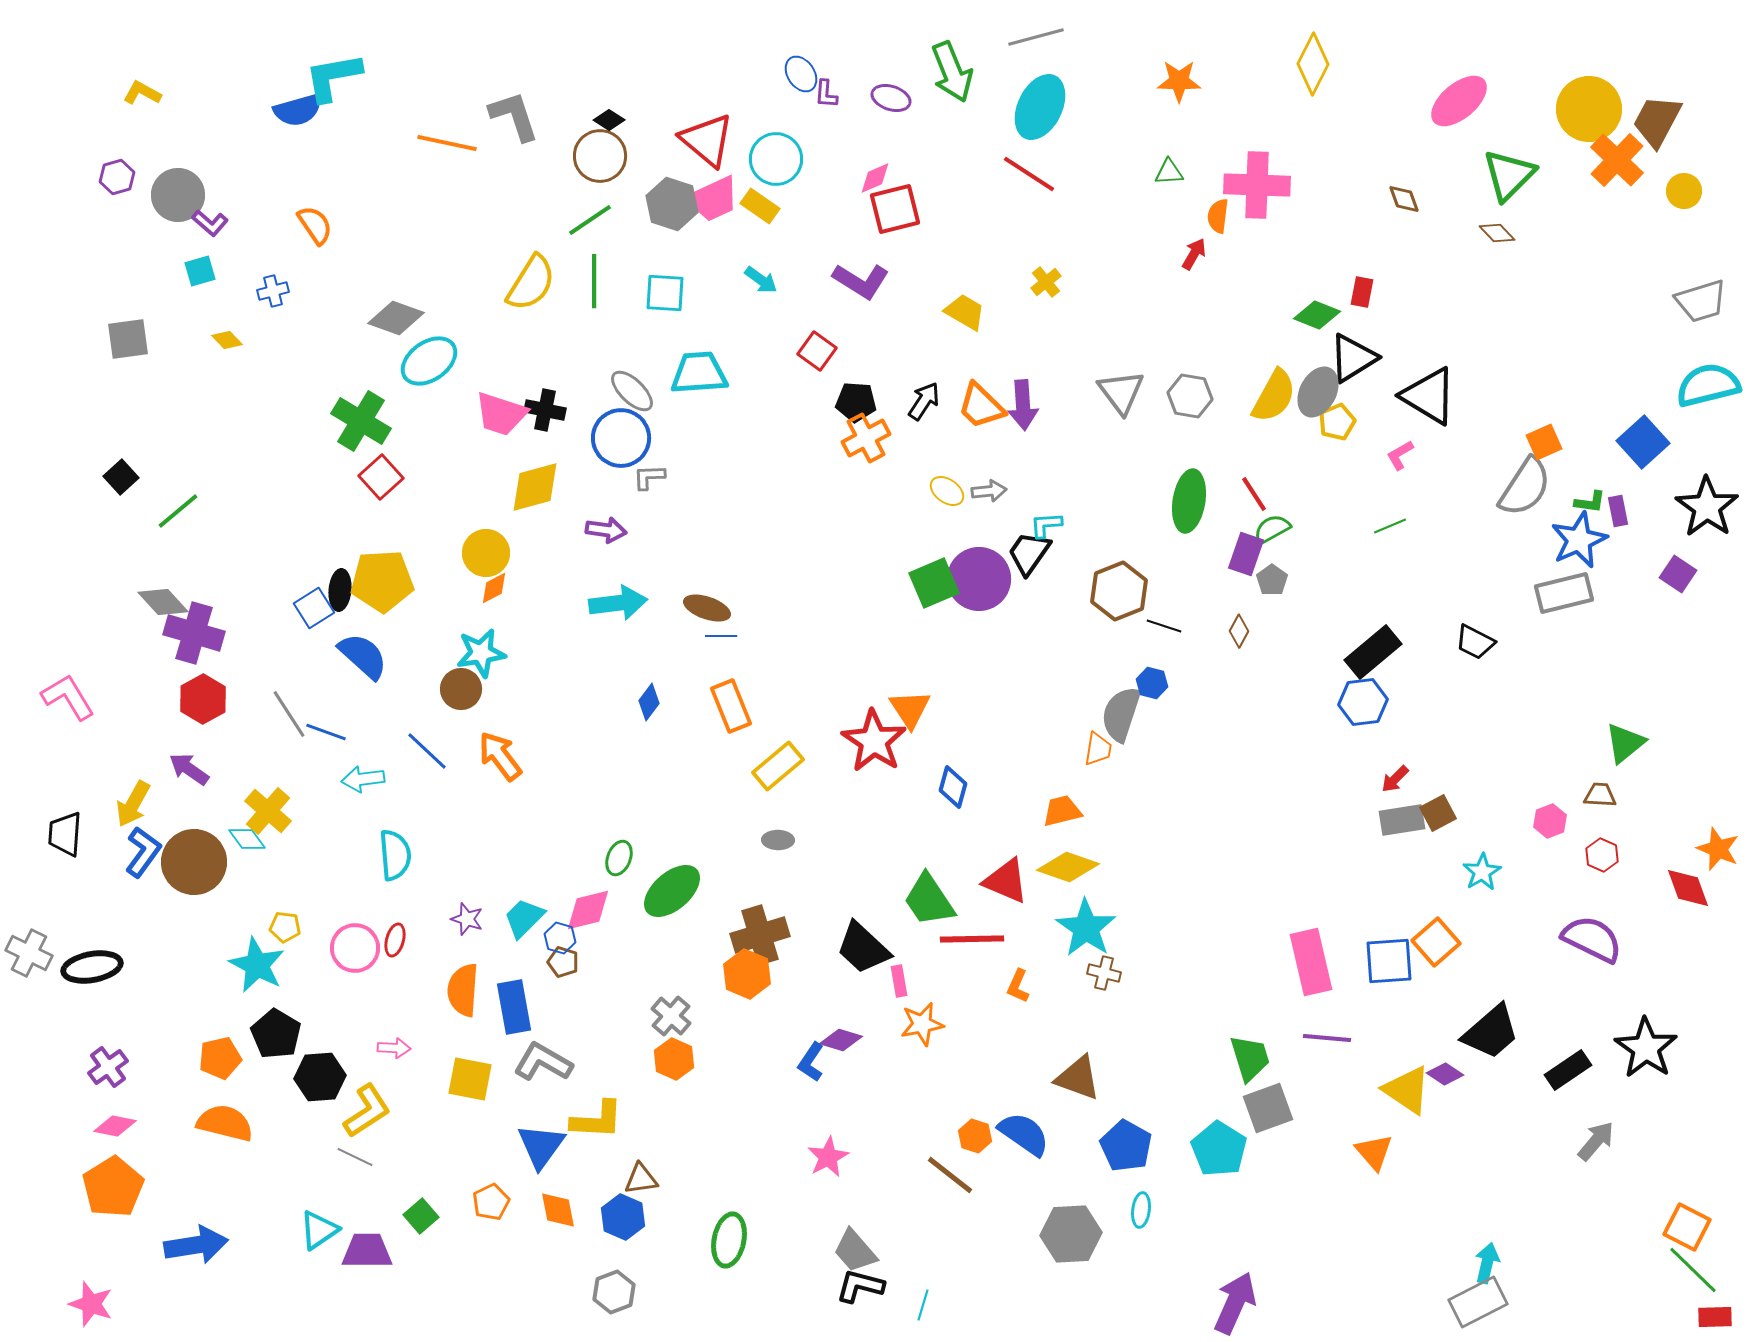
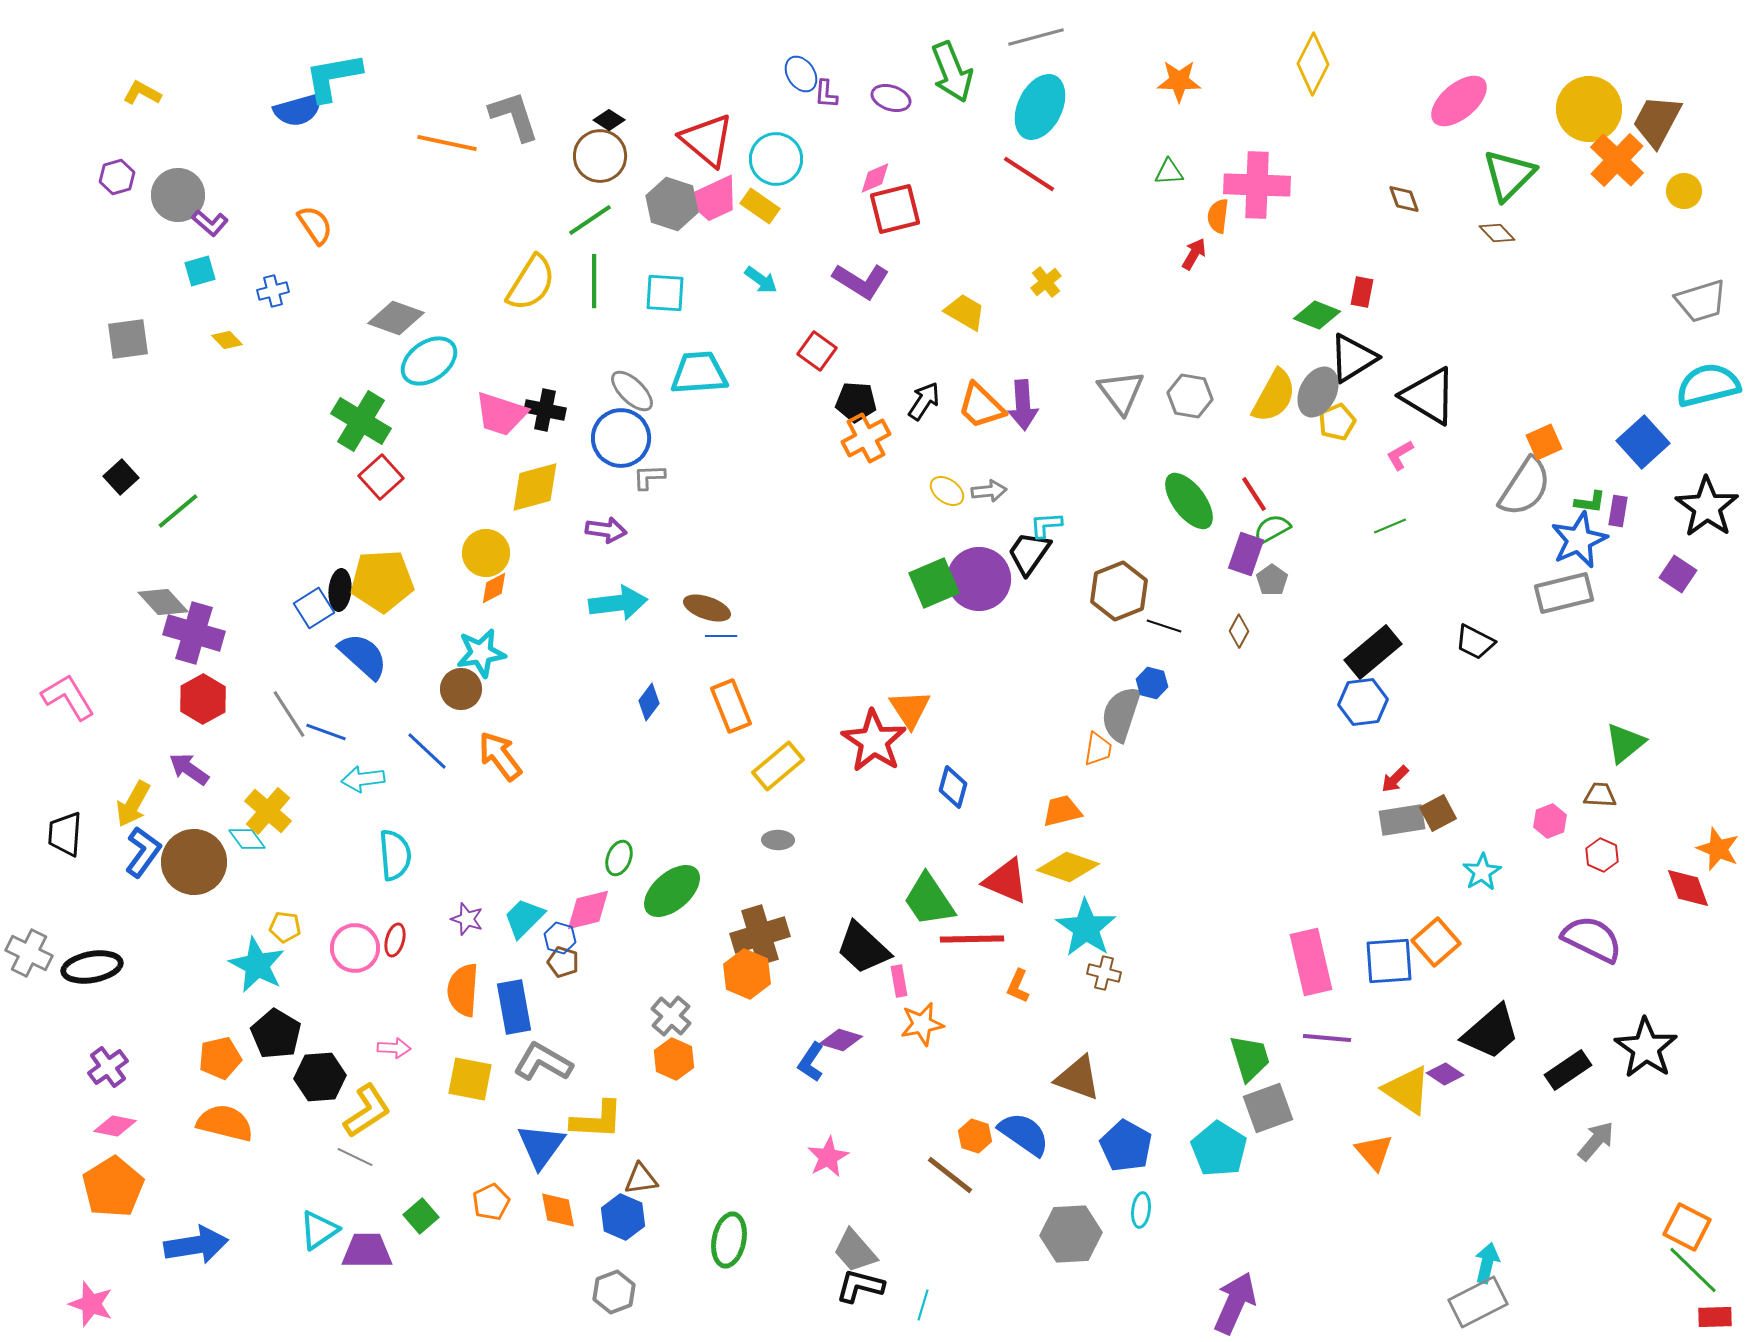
green ellipse at (1189, 501): rotated 46 degrees counterclockwise
purple rectangle at (1618, 511): rotated 20 degrees clockwise
